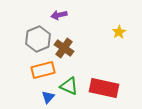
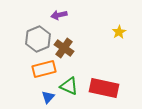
orange rectangle: moved 1 px right, 1 px up
